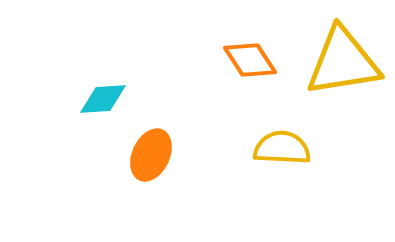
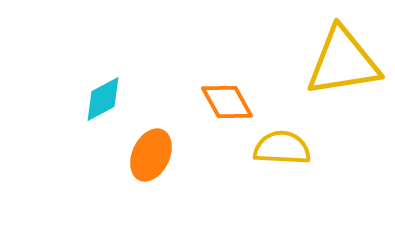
orange diamond: moved 23 px left, 42 px down; rotated 4 degrees clockwise
cyan diamond: rotated 24 degrees counterclockwise
